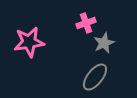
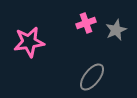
gray star: moved 12 px right, 13 px up
gray ellipse: moved 3 px left
